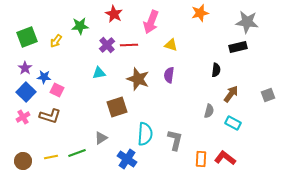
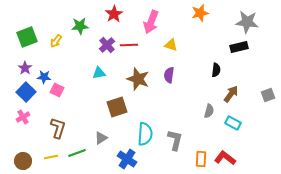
red star: rotated 12 degrees clockwise
black rectangle: moved 1 px right
brown L-shape: moved 8 px right, 12 px down; rotated 90 degrees counterclockwise
